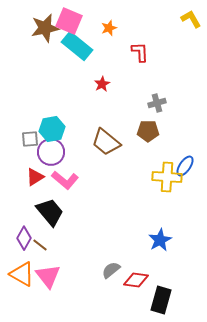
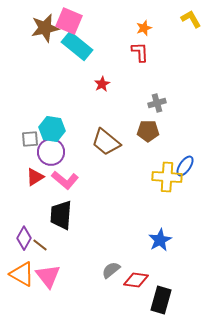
orange star: moved 35 px right
cyan hexagon: rotated 20 degrees clockwise
black trapezoid: moved 11 px right, 3 px down; rotated 136 degrees counterclockwise
